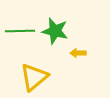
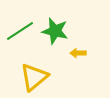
green line: rotated 32 degrees counterclockwise
